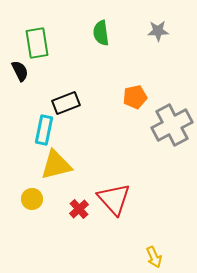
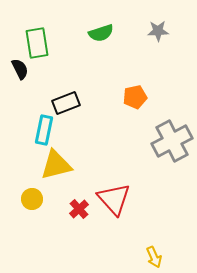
green semicircle: rotated 100 degrees counterclockwise
black semicircle: moved 2 px up
gray cross: moved 16 px down
